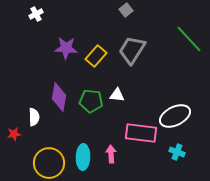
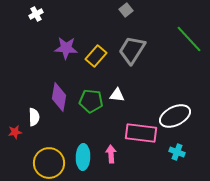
red star: moved 1 px right, 2 px up
